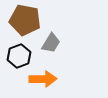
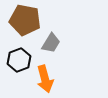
black hexagon: moved 4 px down
orange arrow: moved 2 px right; rotated 76 degrees clockwise
